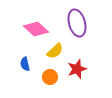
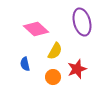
purple ellipse: moved 5 px right, 1 px up
yellow semicircle: rotated 18 degrees counterclockwise
orange circle: moved 3 px right
